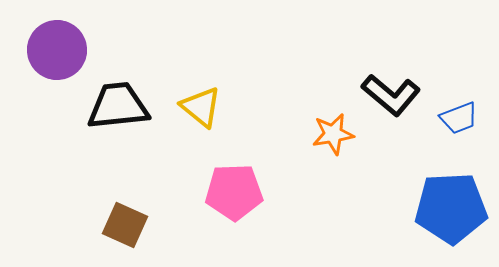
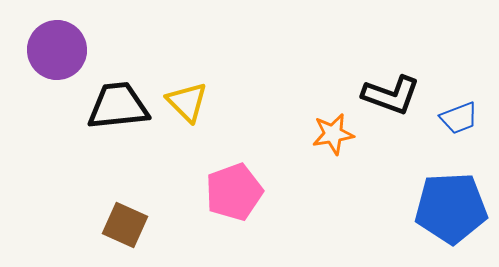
black L-shape: rotated 20 degrees counterclockwise
yellow triangle: moved 14 px left, 5 px up; rotated 6 degrees clockwise
pink pentagon: rotated 18 degrees counterclockwise
